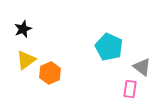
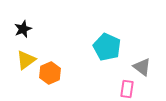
cyan pentagon: moved 2 px left
pink rectangle: moved 3 px left
